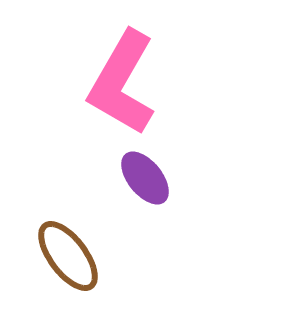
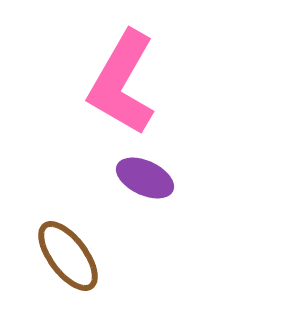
purple ellipse: rotated 26 degrees counterclockwise
